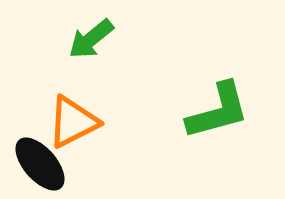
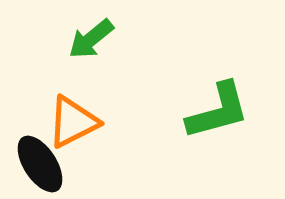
black ellipse: rotated 8 degrees clockwise
